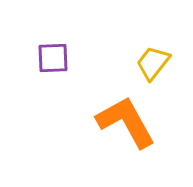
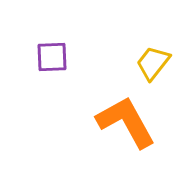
purple square: moved 1 px left, 1 px up
